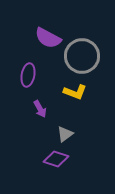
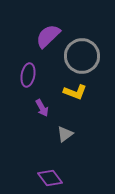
purple semicircle: moved 2 px up; rotated 108 degrees clockwise
purple arrow: moved 2 px right, 1 px up
purple diamond: moved 6 px left, 19 px down; rotated 35 degrees clockwise
